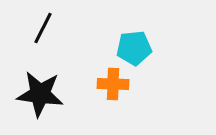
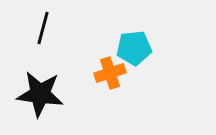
black line: rotated 12 degrees counterclockwise
orange cross: moved 3 px left, 11 px up; rotated 20 degrees counterclockwise
